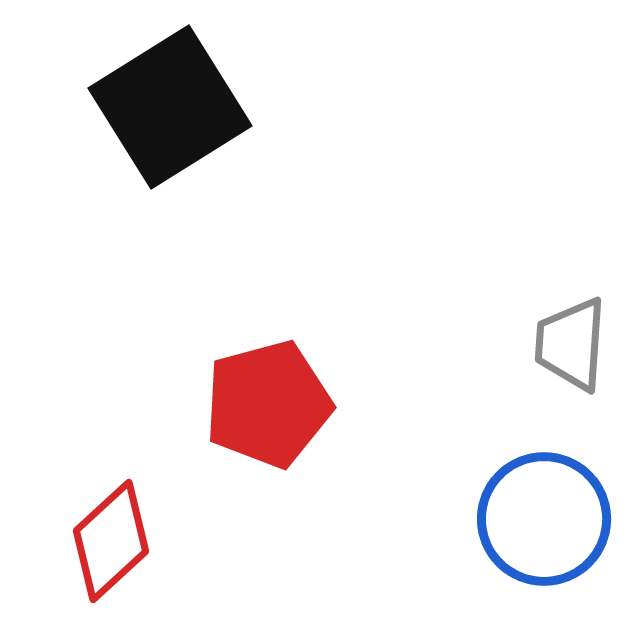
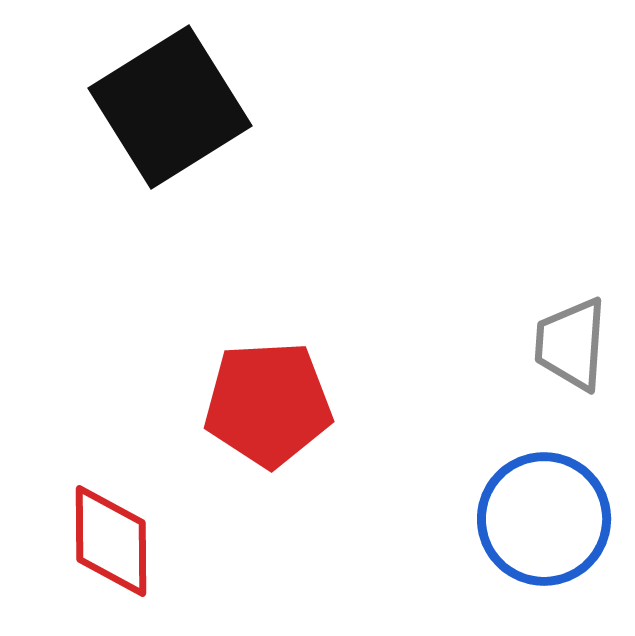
red pentagon: rotated 12 degrees clockwise
red diamond: rotated 48 degrees counterclockwise
